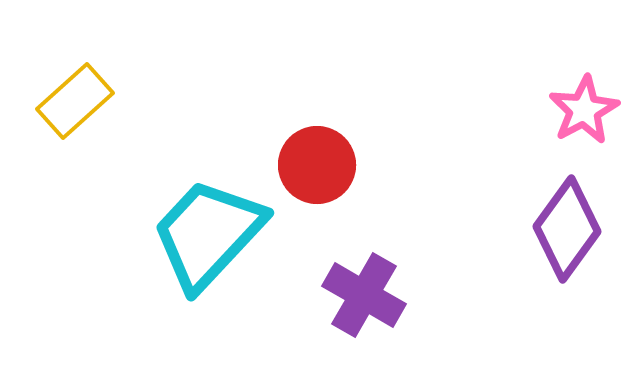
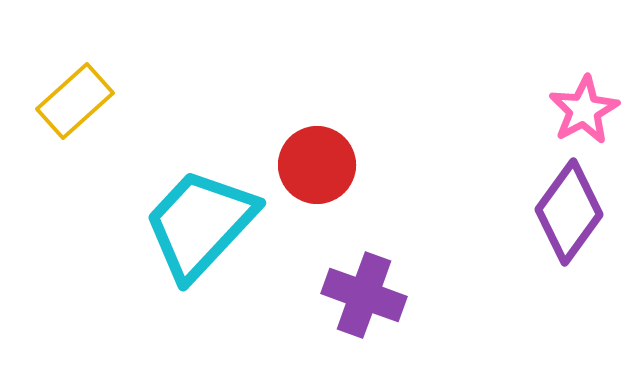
purple diamond: moved 2 px right, 17 px up
cyan trapezoid: moved 8 px left, 10 px up
purple cross: rotated 10 degrees counterclockwise
